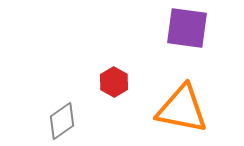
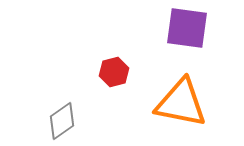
red hexagon: moved 10 px up; rotated 16 degrees clockwise
orange triangle: moved 1 px left, 6 px up
